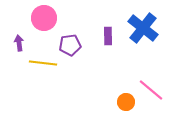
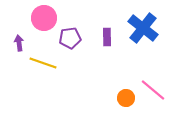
purple rectangle: moved 1 px left, 1 px down
purple pentagon: moved 7 px up
yellow line: rotated 12 degrees clockwise
pink line: moved 2 px right
orange circle: moved 4 px up
